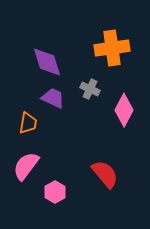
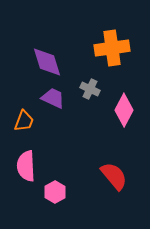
orange trapezoid: moved 4 px left, 2 px up; rotated 10 degrees clockwise
pink semicircle: rotated 40 degrees counterclockwise
red semicircle: moved 9 px right, 2 px down
